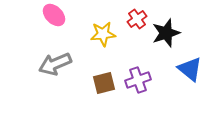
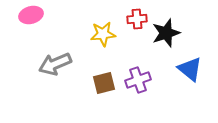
pink ellipse: moved 23 px left; rotated 60 degrees counterclockwise
red cross: rotated 30 degrees clockwise
